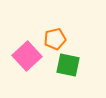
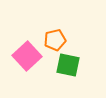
orange pentagon: moved 1 px down
